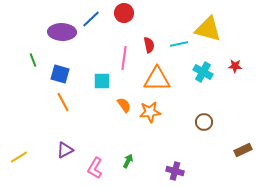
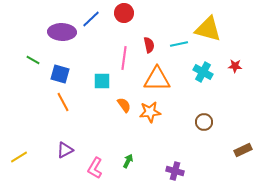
green line: rotated 40 degrees counterclockwise
